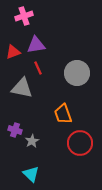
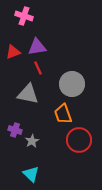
pink cross: rotated 36 degrees clockwise
purple triangle: moved 1 px right, 2 px down
gray circle: moved 5 px left, 11 px down
gray triangle: moved 6 px right, 6 px down
red circle: moved 1 px left, 3 px up
